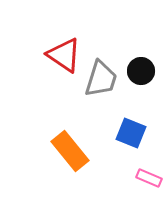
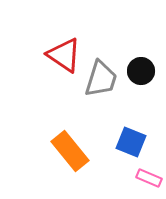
blue square: moved 9 px down
